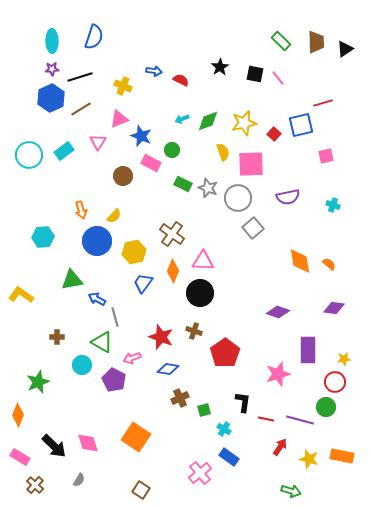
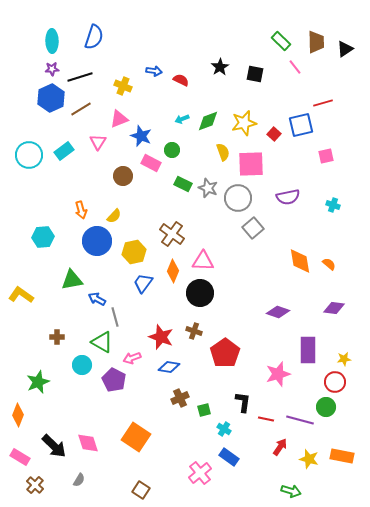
pink line at (278, 78): moved 17 px right, 11 px up
blue diamond at (168, 369): moved 1 px right, 2 px up
